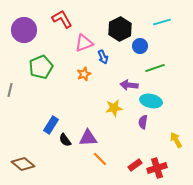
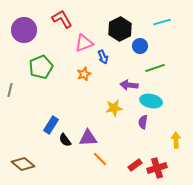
yellow arrow: rotated 28 degrees clockwise
